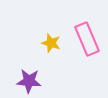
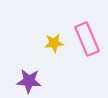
yellow star: moved 3 px right; rotated 24 degrees counterclockwise
